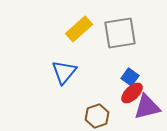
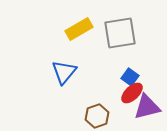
yellow rectangle: rotated 12 degrees clockwise
